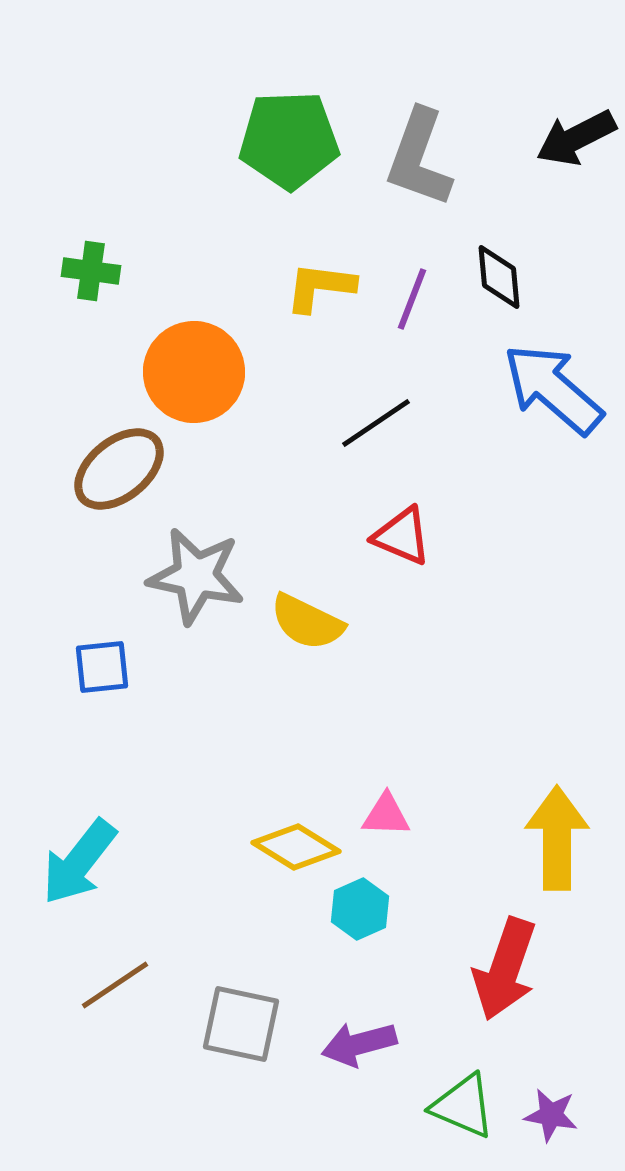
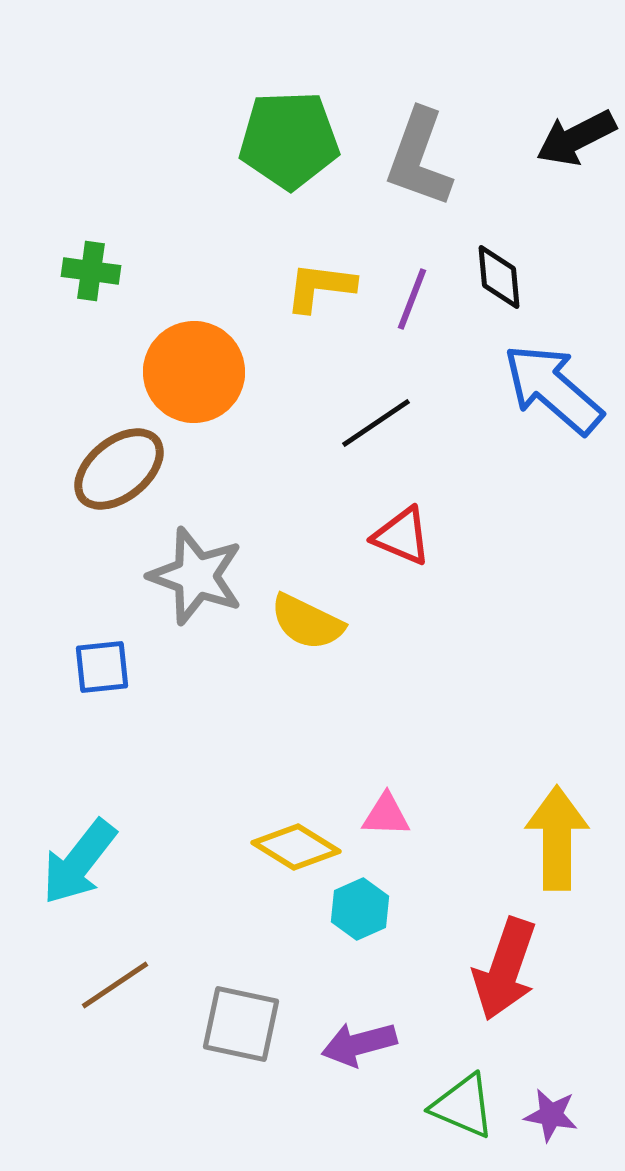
gray star: rotated 8 degrees clockwise
